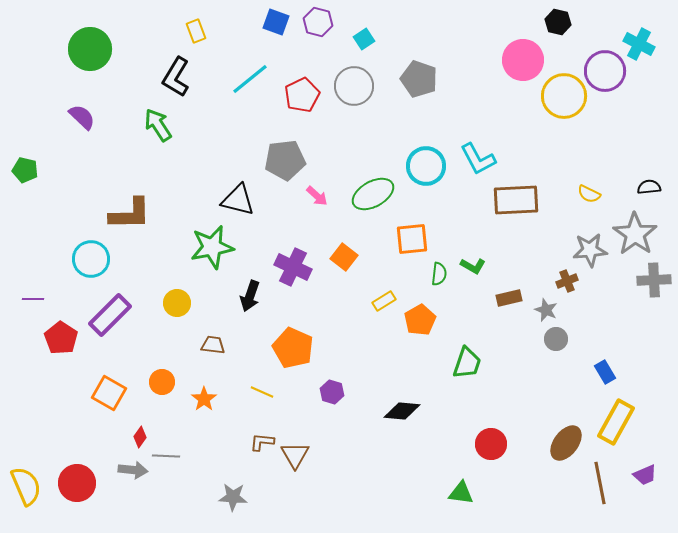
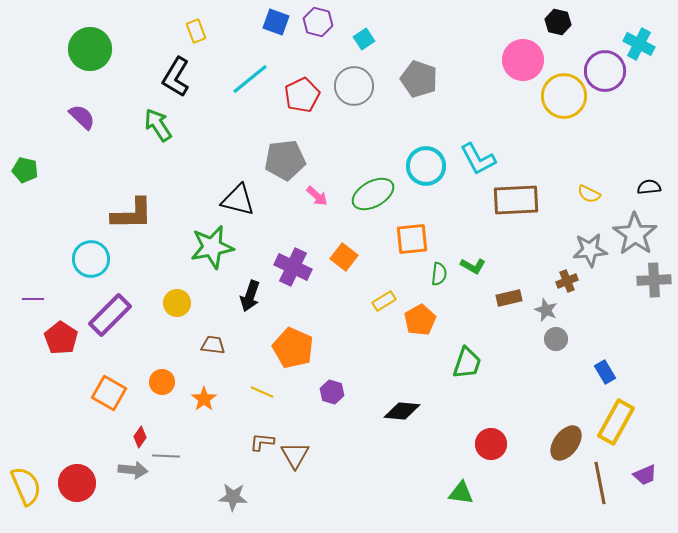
brown L-shape at (130, 214): moved 2 px right
